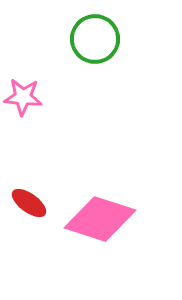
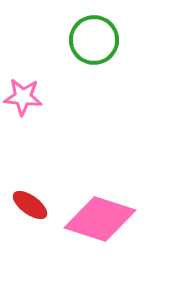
green circle: moved 1 px left, 1 px down
red ellipse: moved 1 px right, 2 px down
